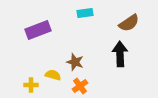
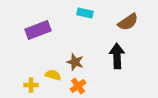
cyan rectangle: rotated 21 degrees clockwise
brown semicircle: moved 1 px left, 1 px up
black arrow: moved 3 px left, 2 px down
orange cross: moved 2 px left
